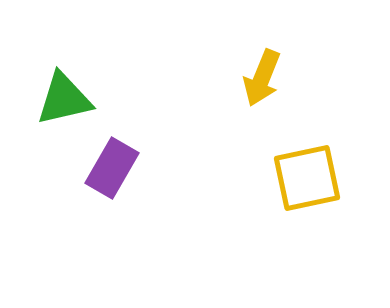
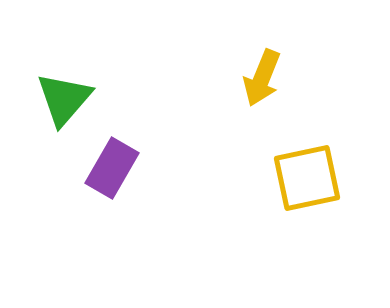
green triangle: rotated 36 degrees counterclockwise
